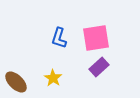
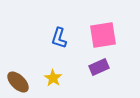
pink square: moved 7 px right, 3 px up
purple rectangle: rotated 18 degrees clockwise
brown ellipse: moved 2 px right
